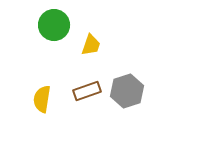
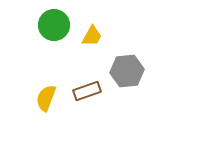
yellow trapezoid: moved 1 px right, 9 px up; rotated 10 degrees clockwise
gray hexagon: moved 20 px up; rotated 12 degrees clockwise
yellow semicircle: moved 4 px right, 1 px up; rotated 12 degrees clockwise
